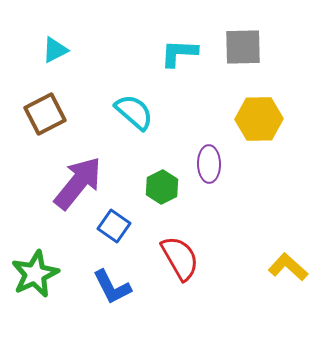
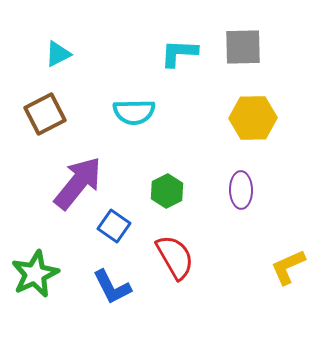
cyan triangle: moved 3 px right, 4 px down
cyan semicircle: rotated 138 degrees clockwise
yellow hexagon: moved 6 px left, 1 px up
purple ellipse: moved 32 px right, 26 px down
green hexagon: moved 5 px right, 4 px down
red semicircle: moved 5 px left, 1 px up
yellow L-shape: rotated 66 degrees counterclockwise
